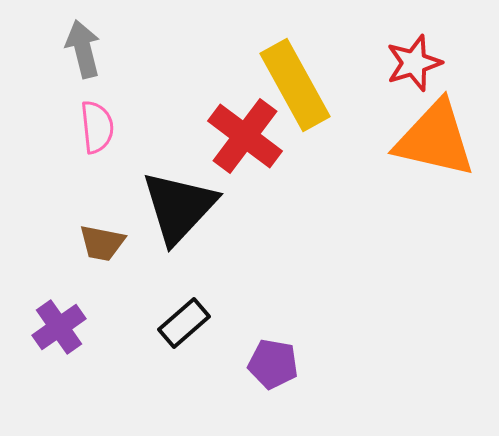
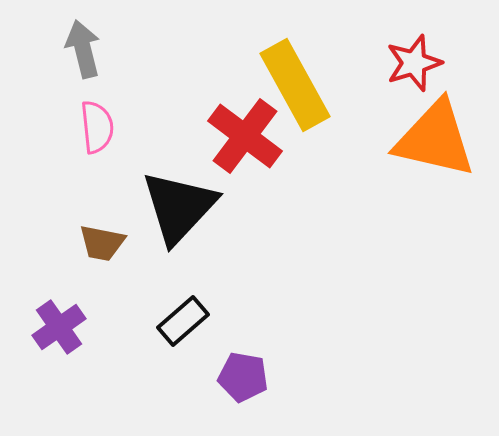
black rectangle: moved 1 px left, 2 px up
purple pentagon: moved 30 px left, 13 px down
